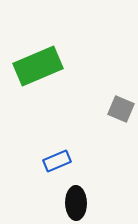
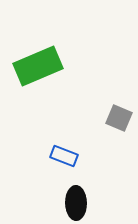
gray square: moved 2 px left, 9 px down
blue rectangle: moved 7 px right, 5 px up; rotated 44 degrees clockwise
